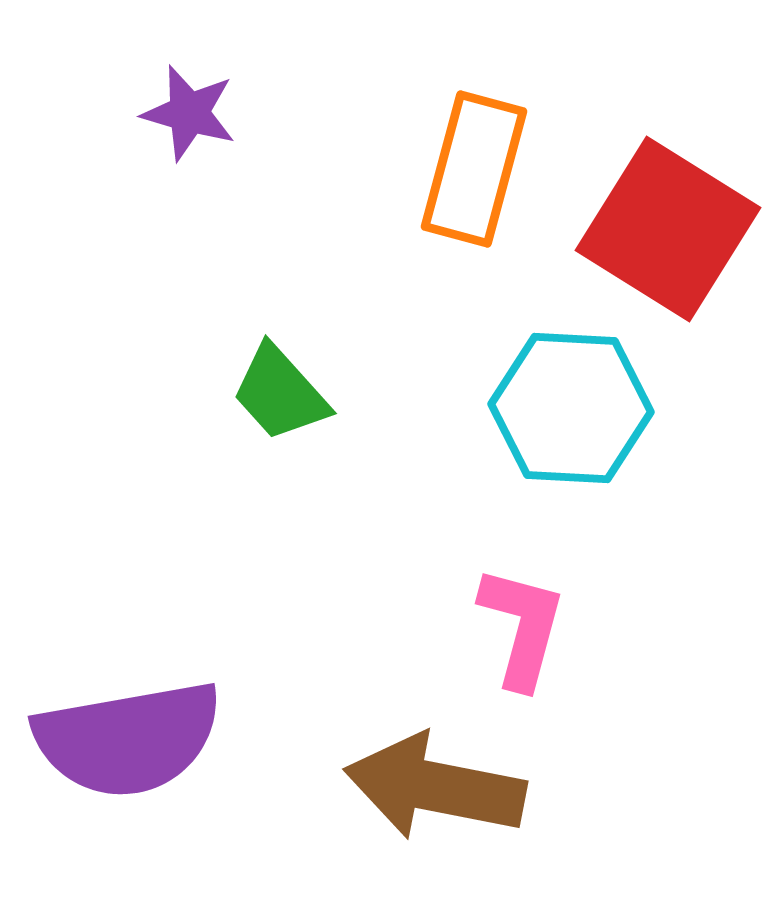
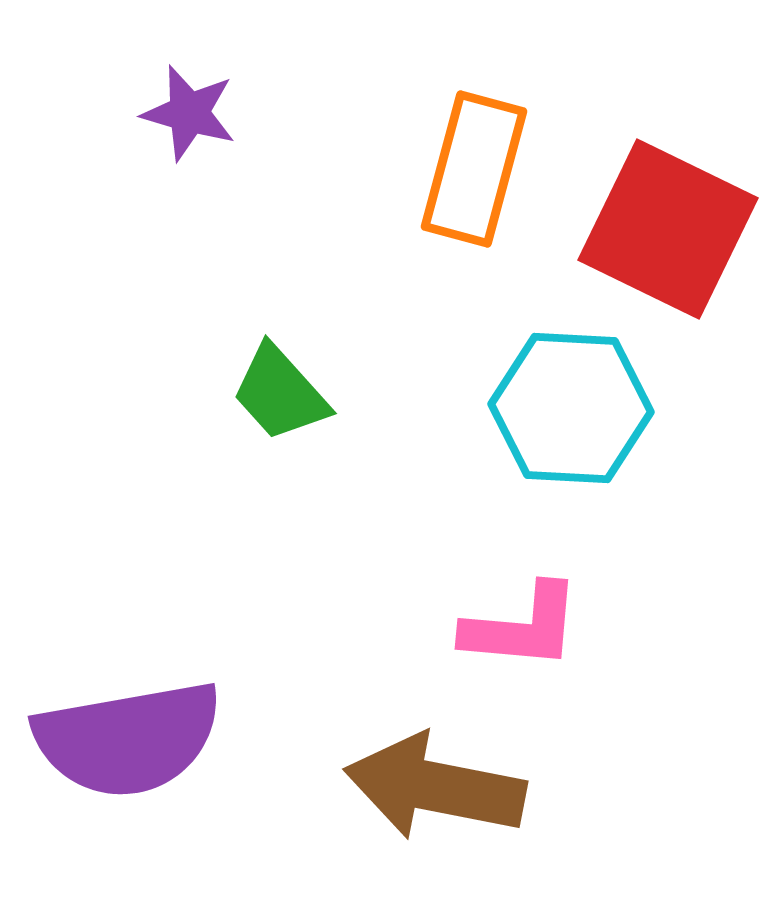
red square: rotated 6 degrees counterclockwise
pink L-shape: rotated 80 degrees clockwise
